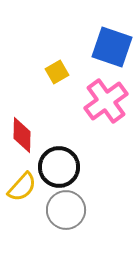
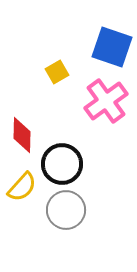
black circle: moved 3 px right, 3 px up
